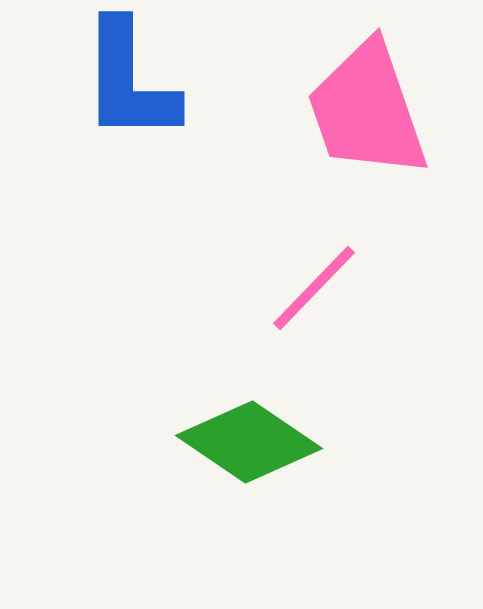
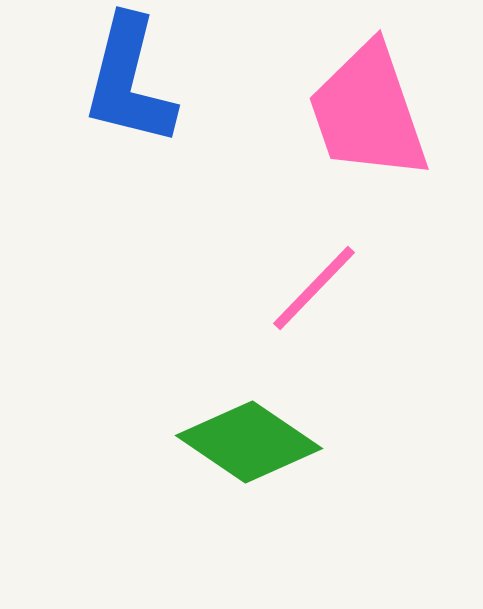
blue L-shape: rotated 14 degrees clockwise
pink trapezoid: moved 1 px right, 2 px down
